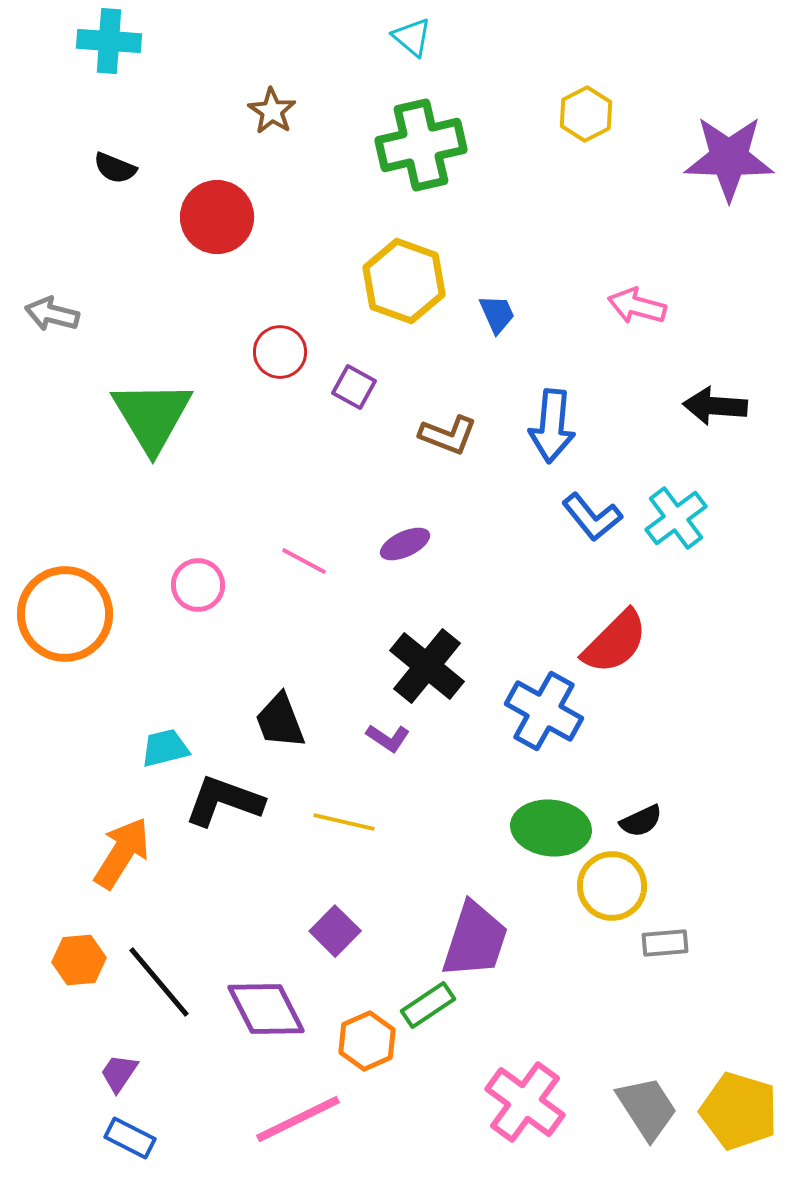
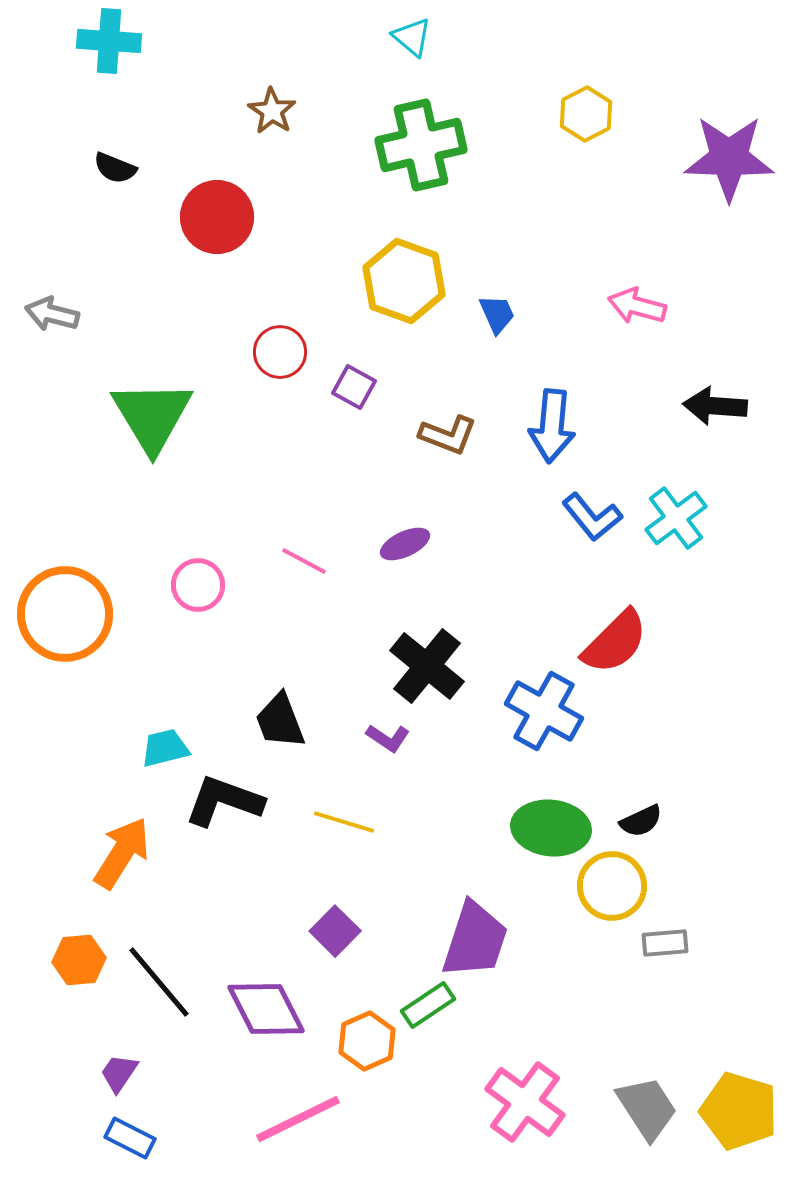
yellow line at (344, 822): rotated 4 degrees clockwise
